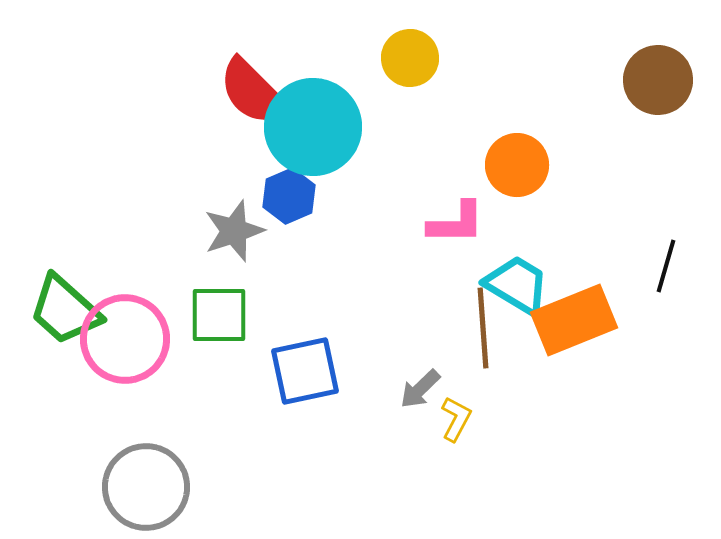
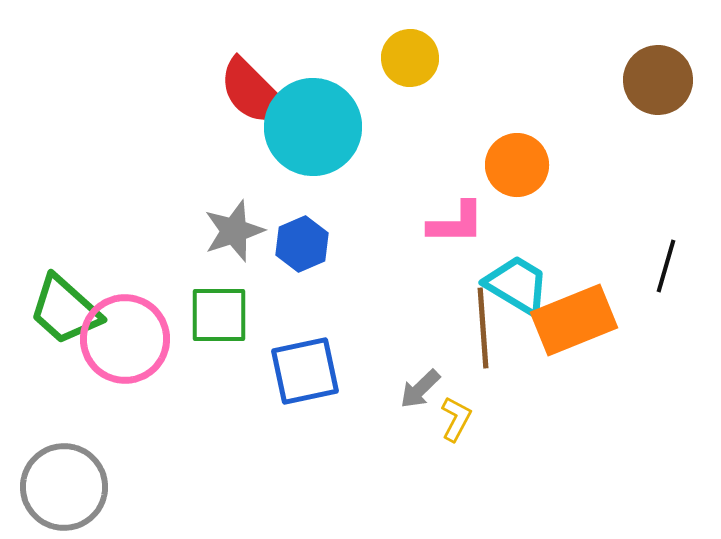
blue hexagon: moved 13 px right, 48 px down
gray circle: moved 82 px left
